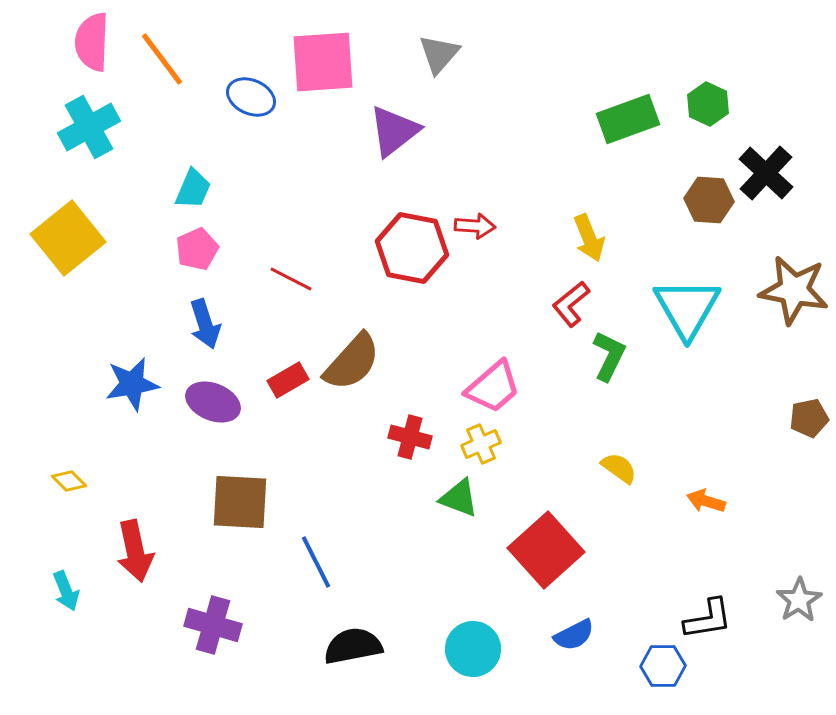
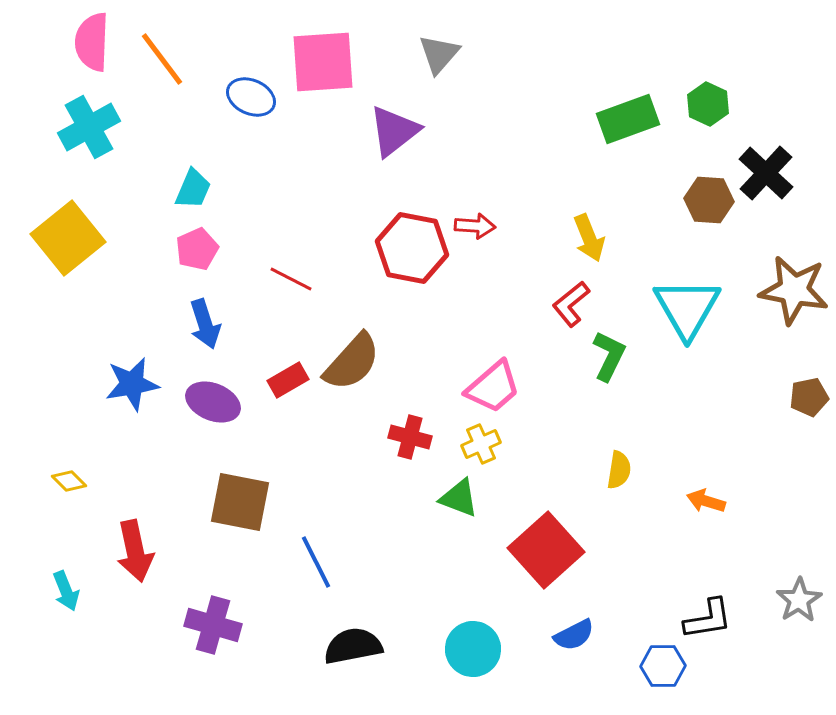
brown pentagon at (809, 418): moved 21 px up
yellow semicircle at (619, 468): moved 2 px down; rotated 63 degrees clockwise
brown square at (240, 502): rotated 8 degrees clockwise
